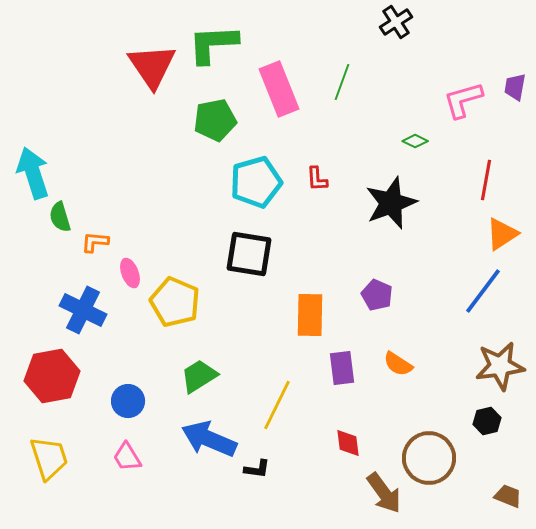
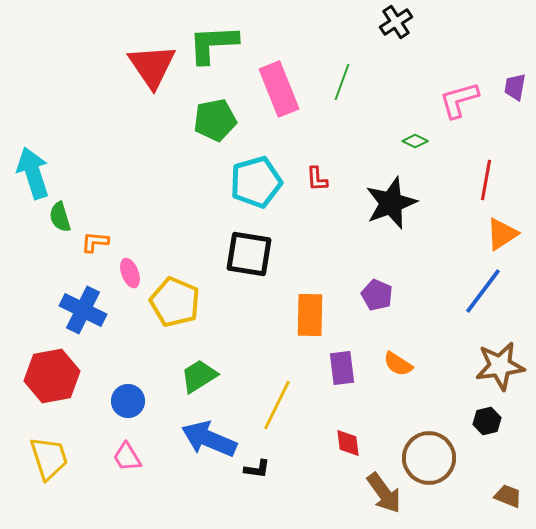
pink L-shape: moved 4 px left
